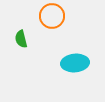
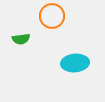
green semicircle: rotated 84 degrees counterclockwise
